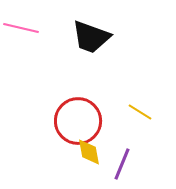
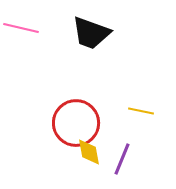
black trapezoid: moved 4 px up
yellow line: moved 1 px right, 1 px up; rotated 20 degrees counterclockwise
red circle: moved 2 px left, 2 px down
purple line: moved 5 px up
